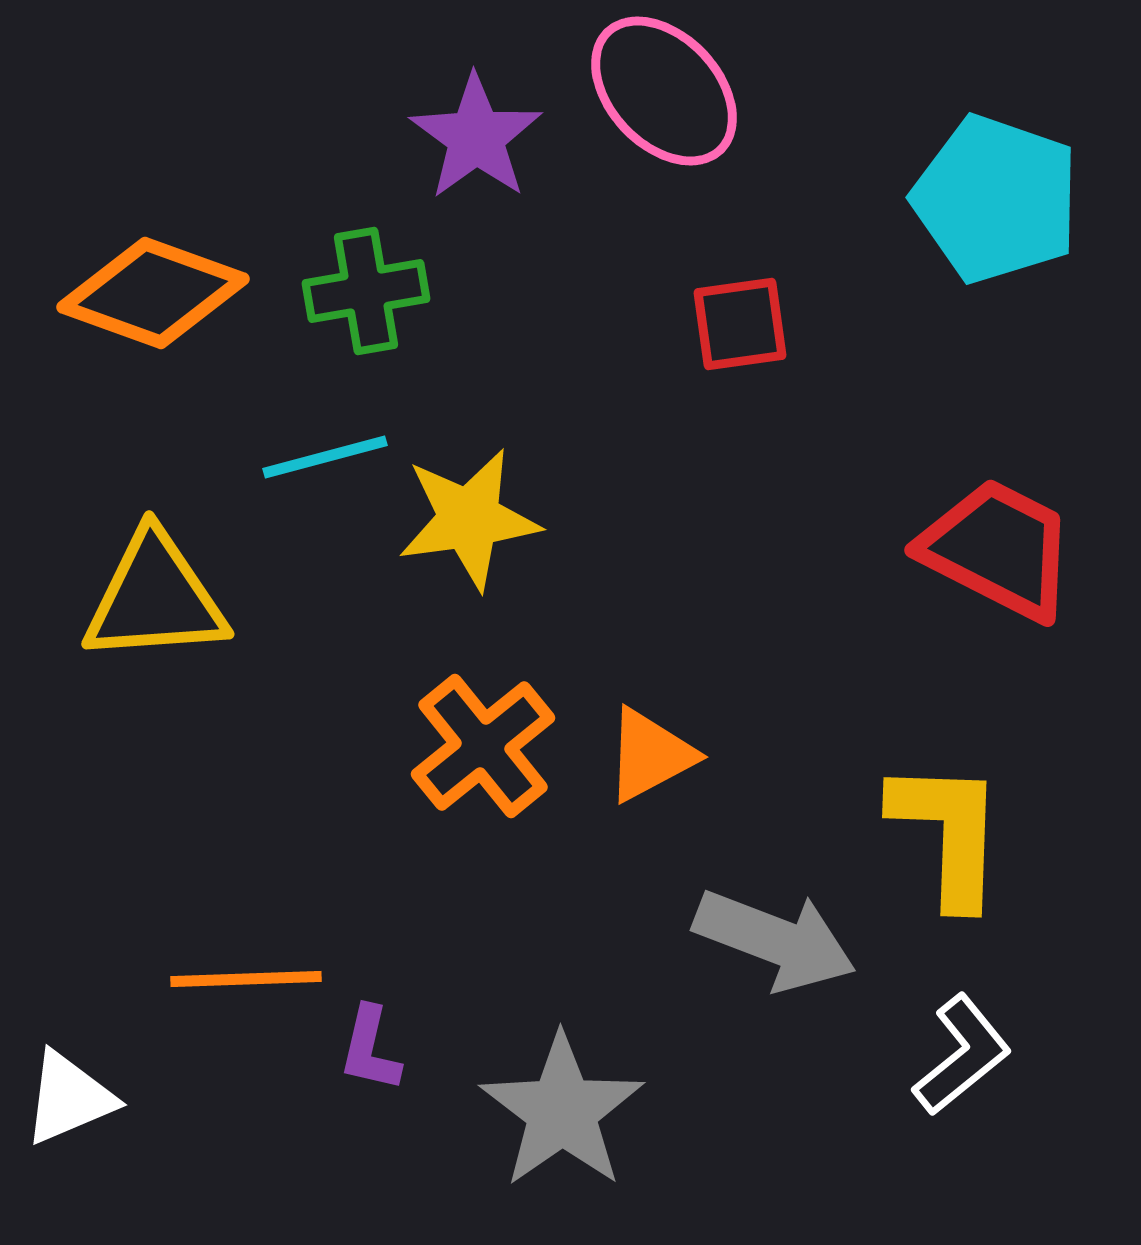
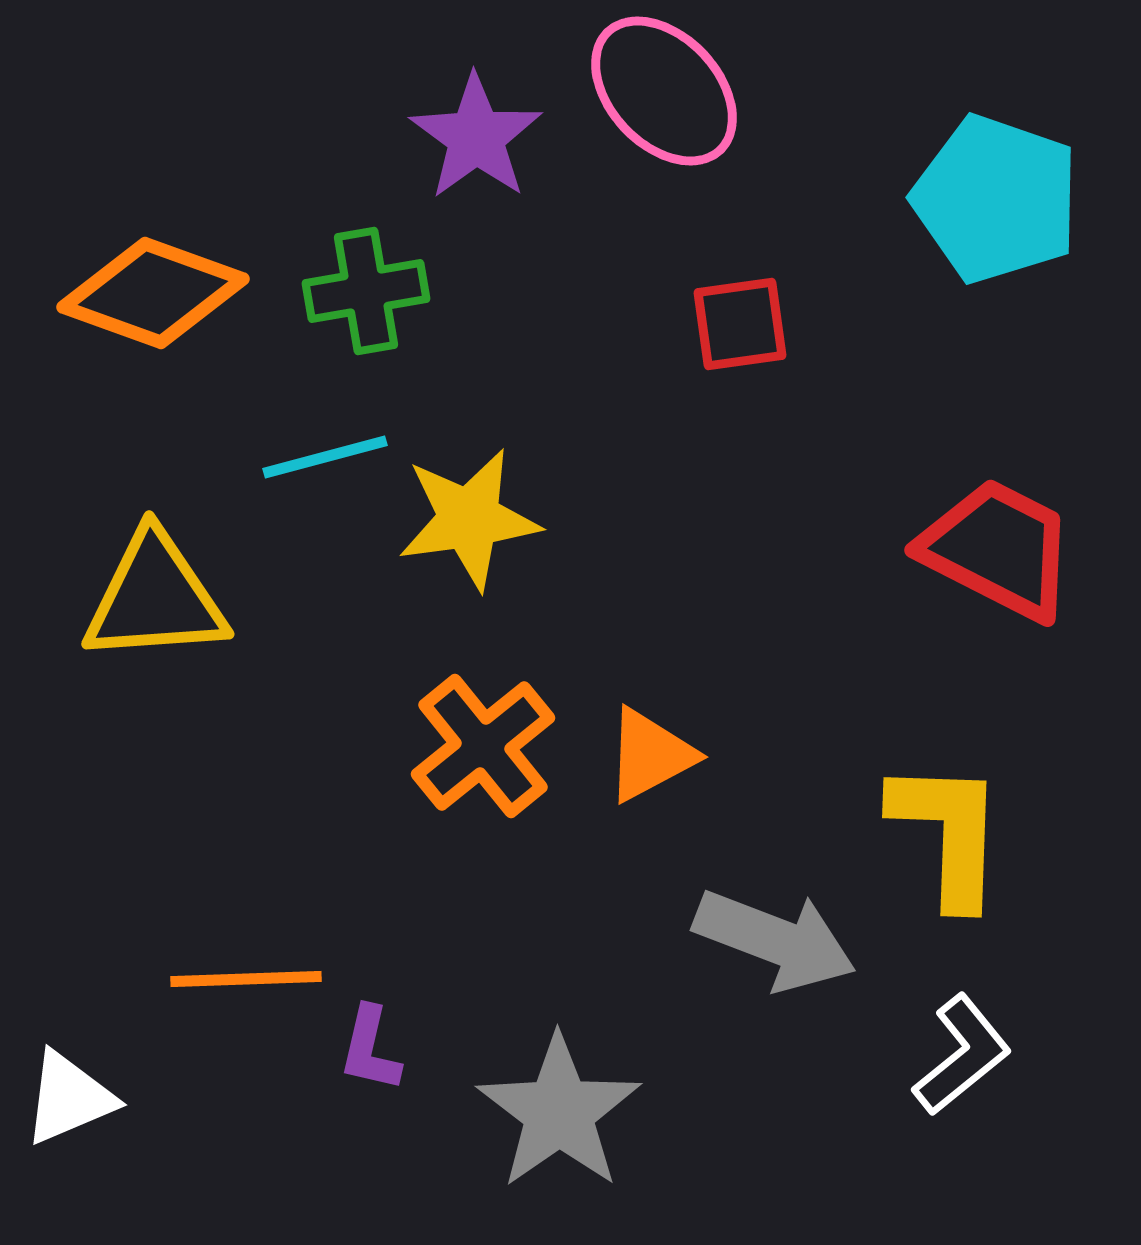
gray star: moved 3 px left, 1 px down
